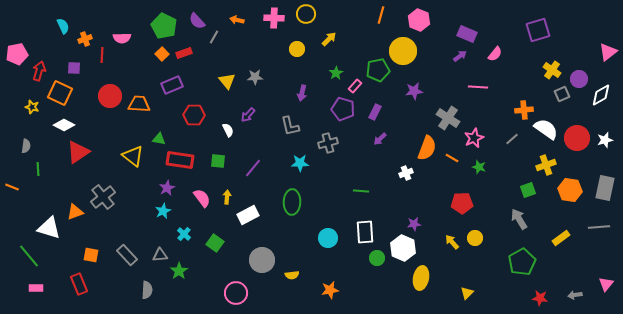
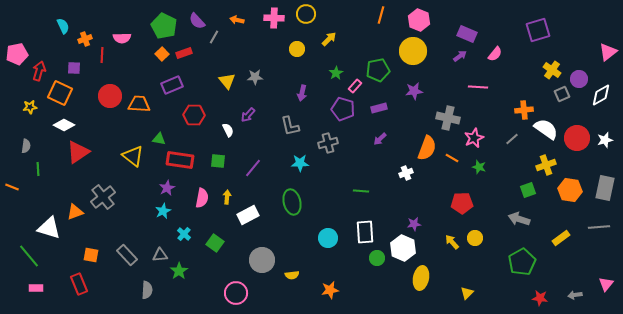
yellow circle at (403, 51): moved 10 px right
yellow star at (32, 107): moved 2 px left; rotated 24 degrees counterclockwise
purple rectangle at (375, 112): moved 4 px right, 4 px up; rotated 49 degrees clockwise
gray cross at (448, 118): rotated 20 degrees counterclockwise
pink semicircle at (202, 198): rotated 48 degrees clockwise
green ellipse at (292, 202): rotated 15 degrees counterclockwise
gray arrow at (519, 219): rotated 40 degrees counterclockwise
